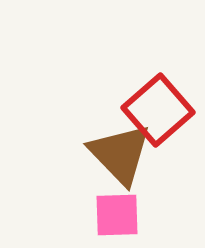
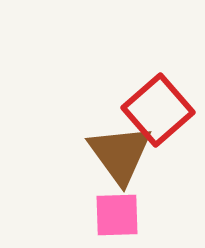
brown triangle: rotated 8 degrees clockwise
